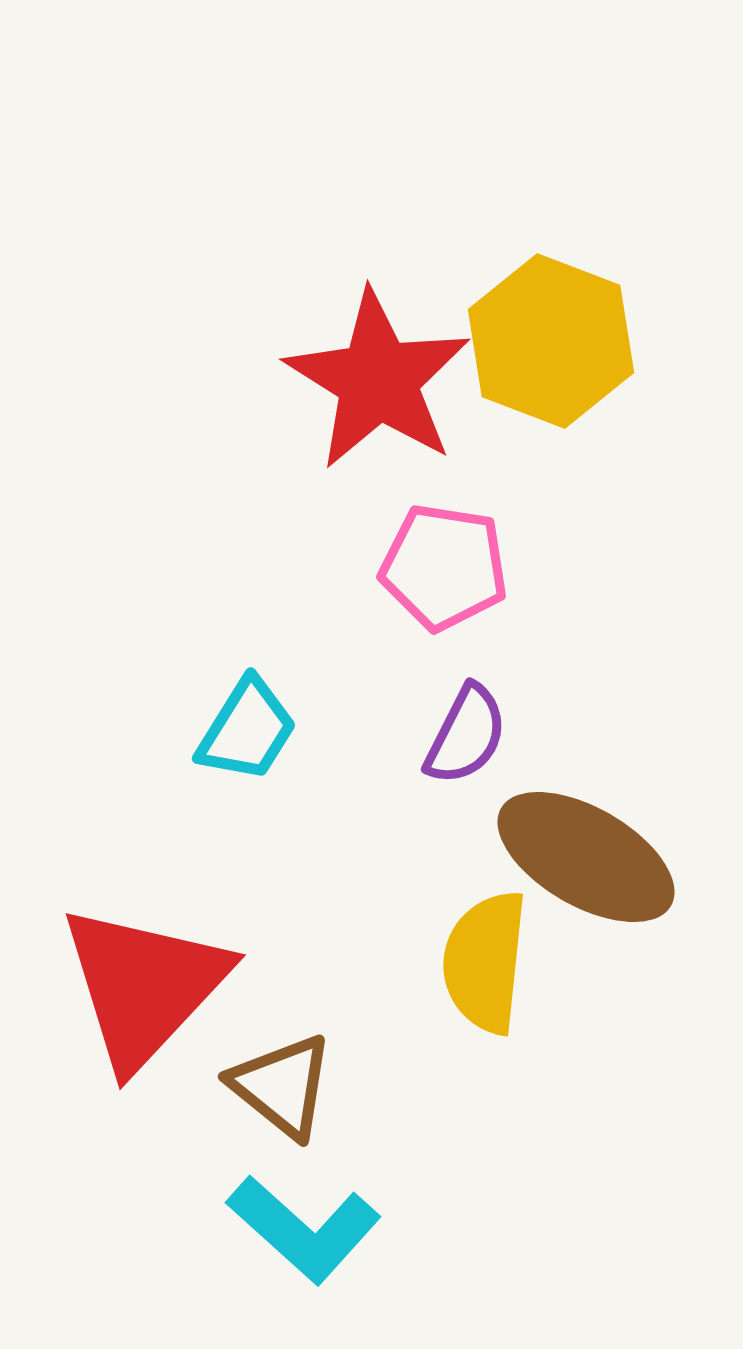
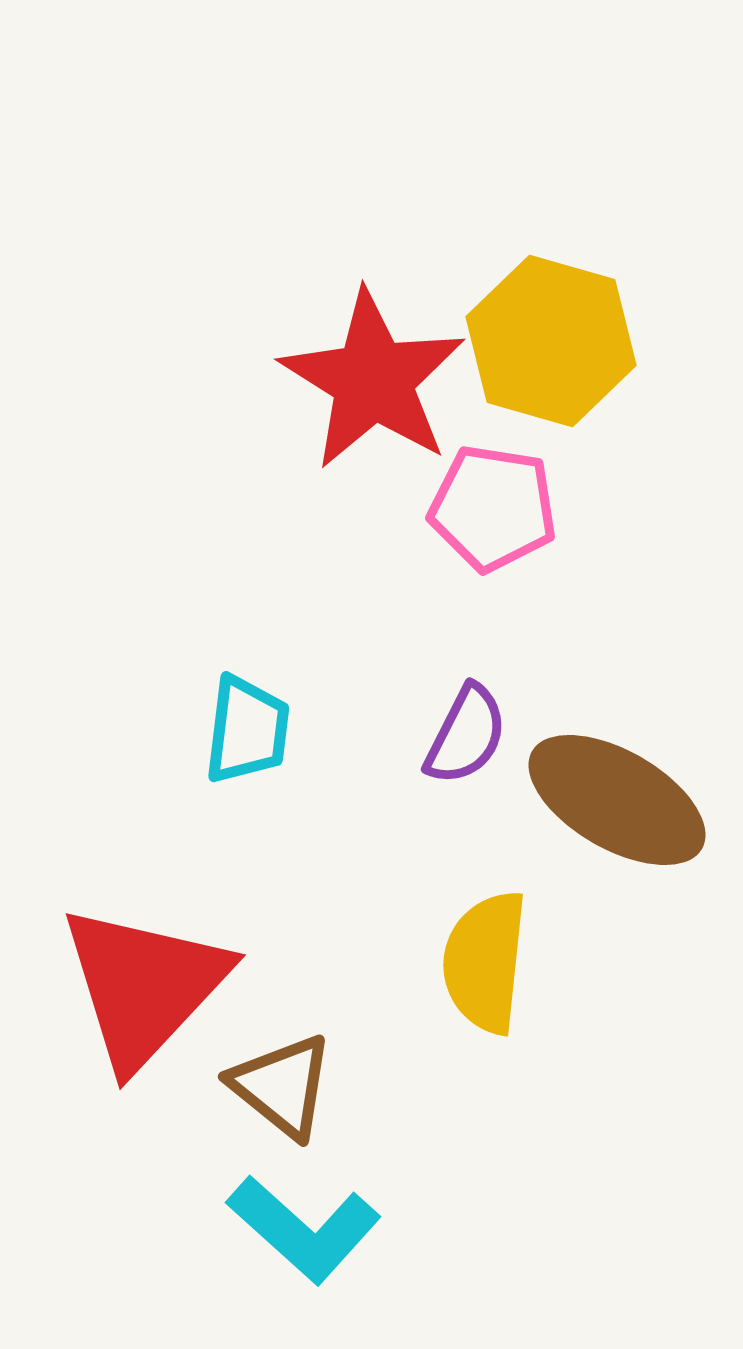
yellow hexagon: rotated 5 degrees counterclockwise
red star: moved 5 px left
pink pentagon: moved 49 px right, 59 px up
cyan trapezoid: rotated 25 degrees counterclockwise
brown ellipse: moved 31 px right, 57 px up
